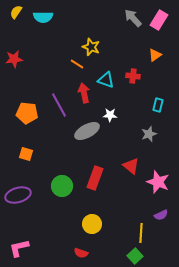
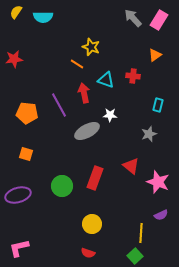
red semicircle: moved 7 px right
